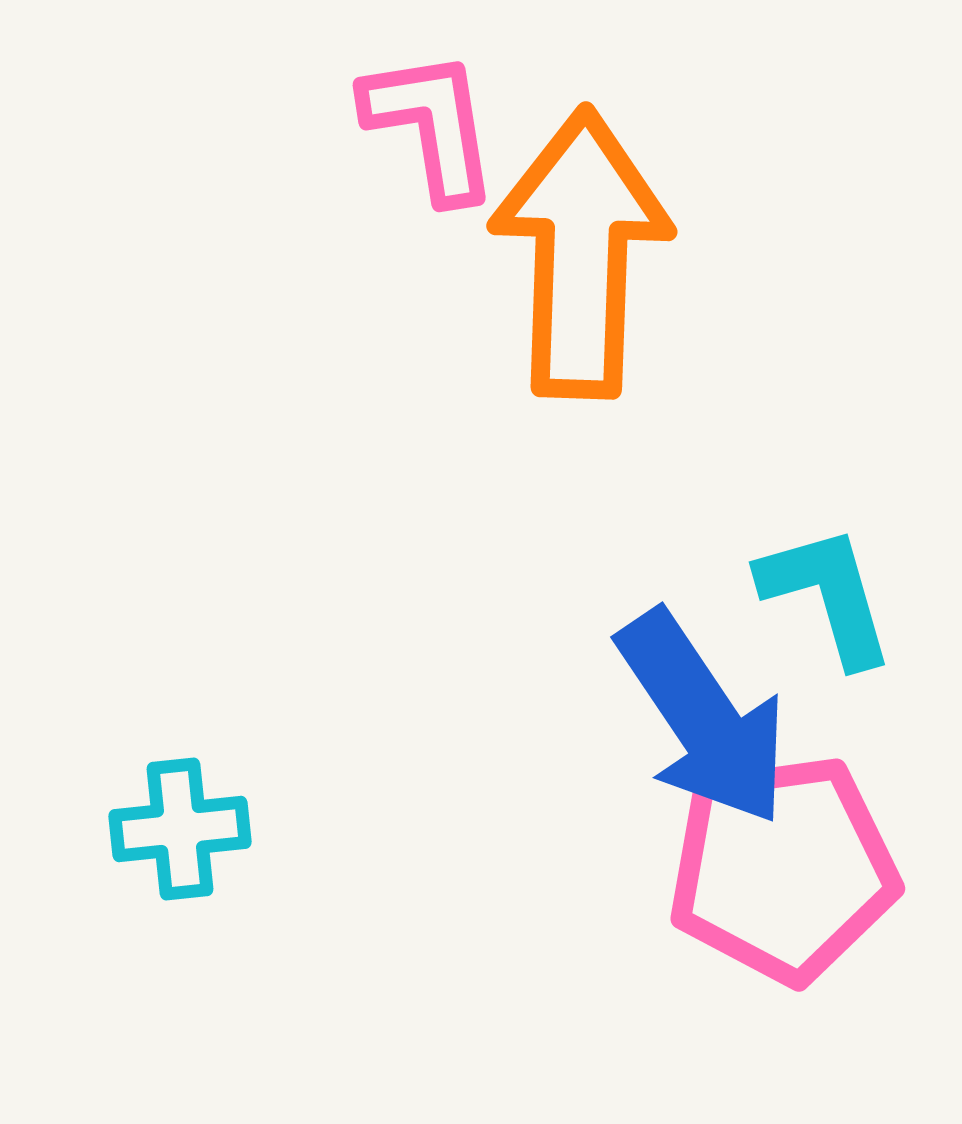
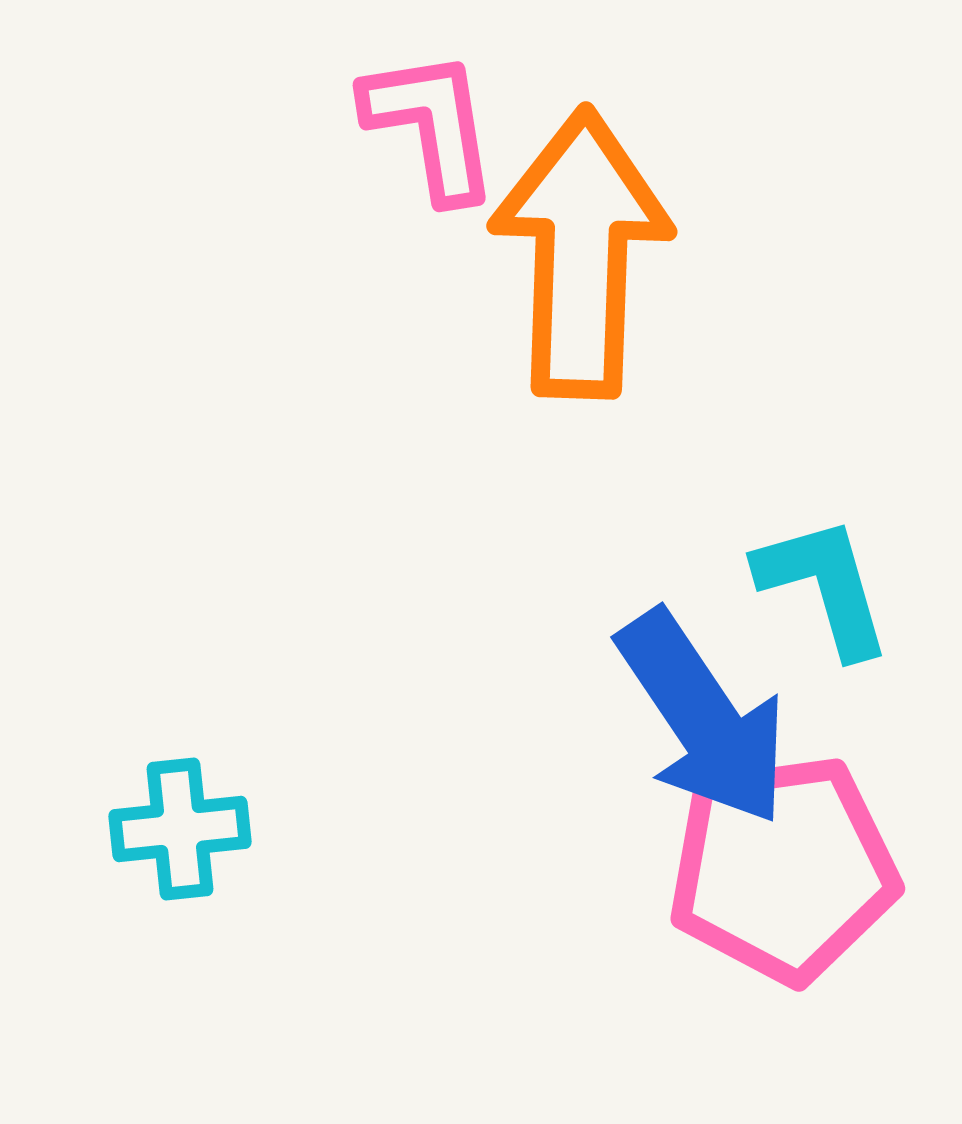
cyan L-shape: moved 3 px left, 9 px up
